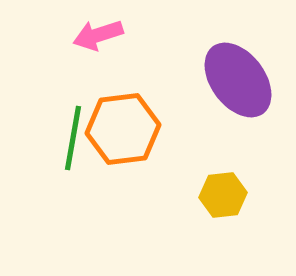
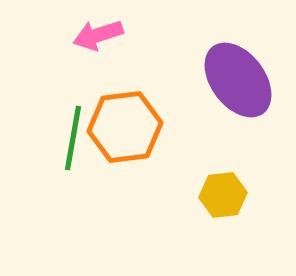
orange hexagon: moved 2 px right, 2 px up
